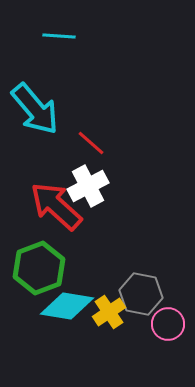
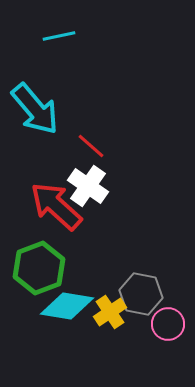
cyan line: rotated 16 degrees counterclockwise
red line: moved 3 px down
white cross: rotated 27 degrees counterclockwise
yellow cross: moved 1 px right
